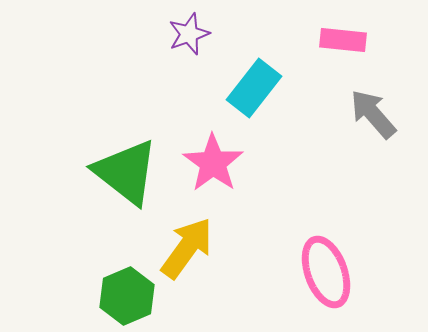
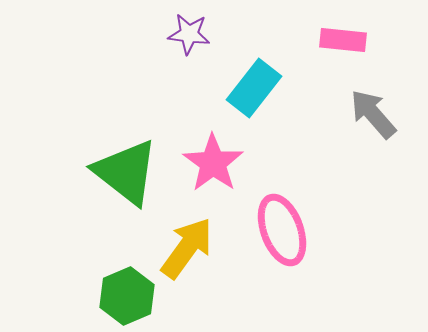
purple star: rotated 27 degrees clockwise
pink ellipse: moved 44 px left, 42 px up
